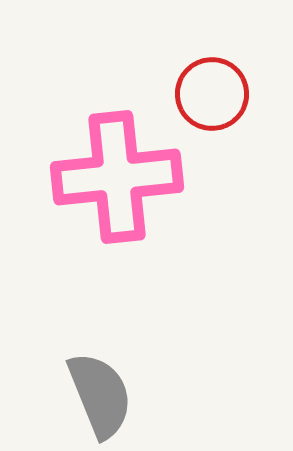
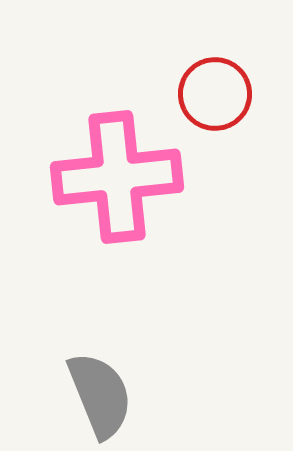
red circle: moved 3 px right
